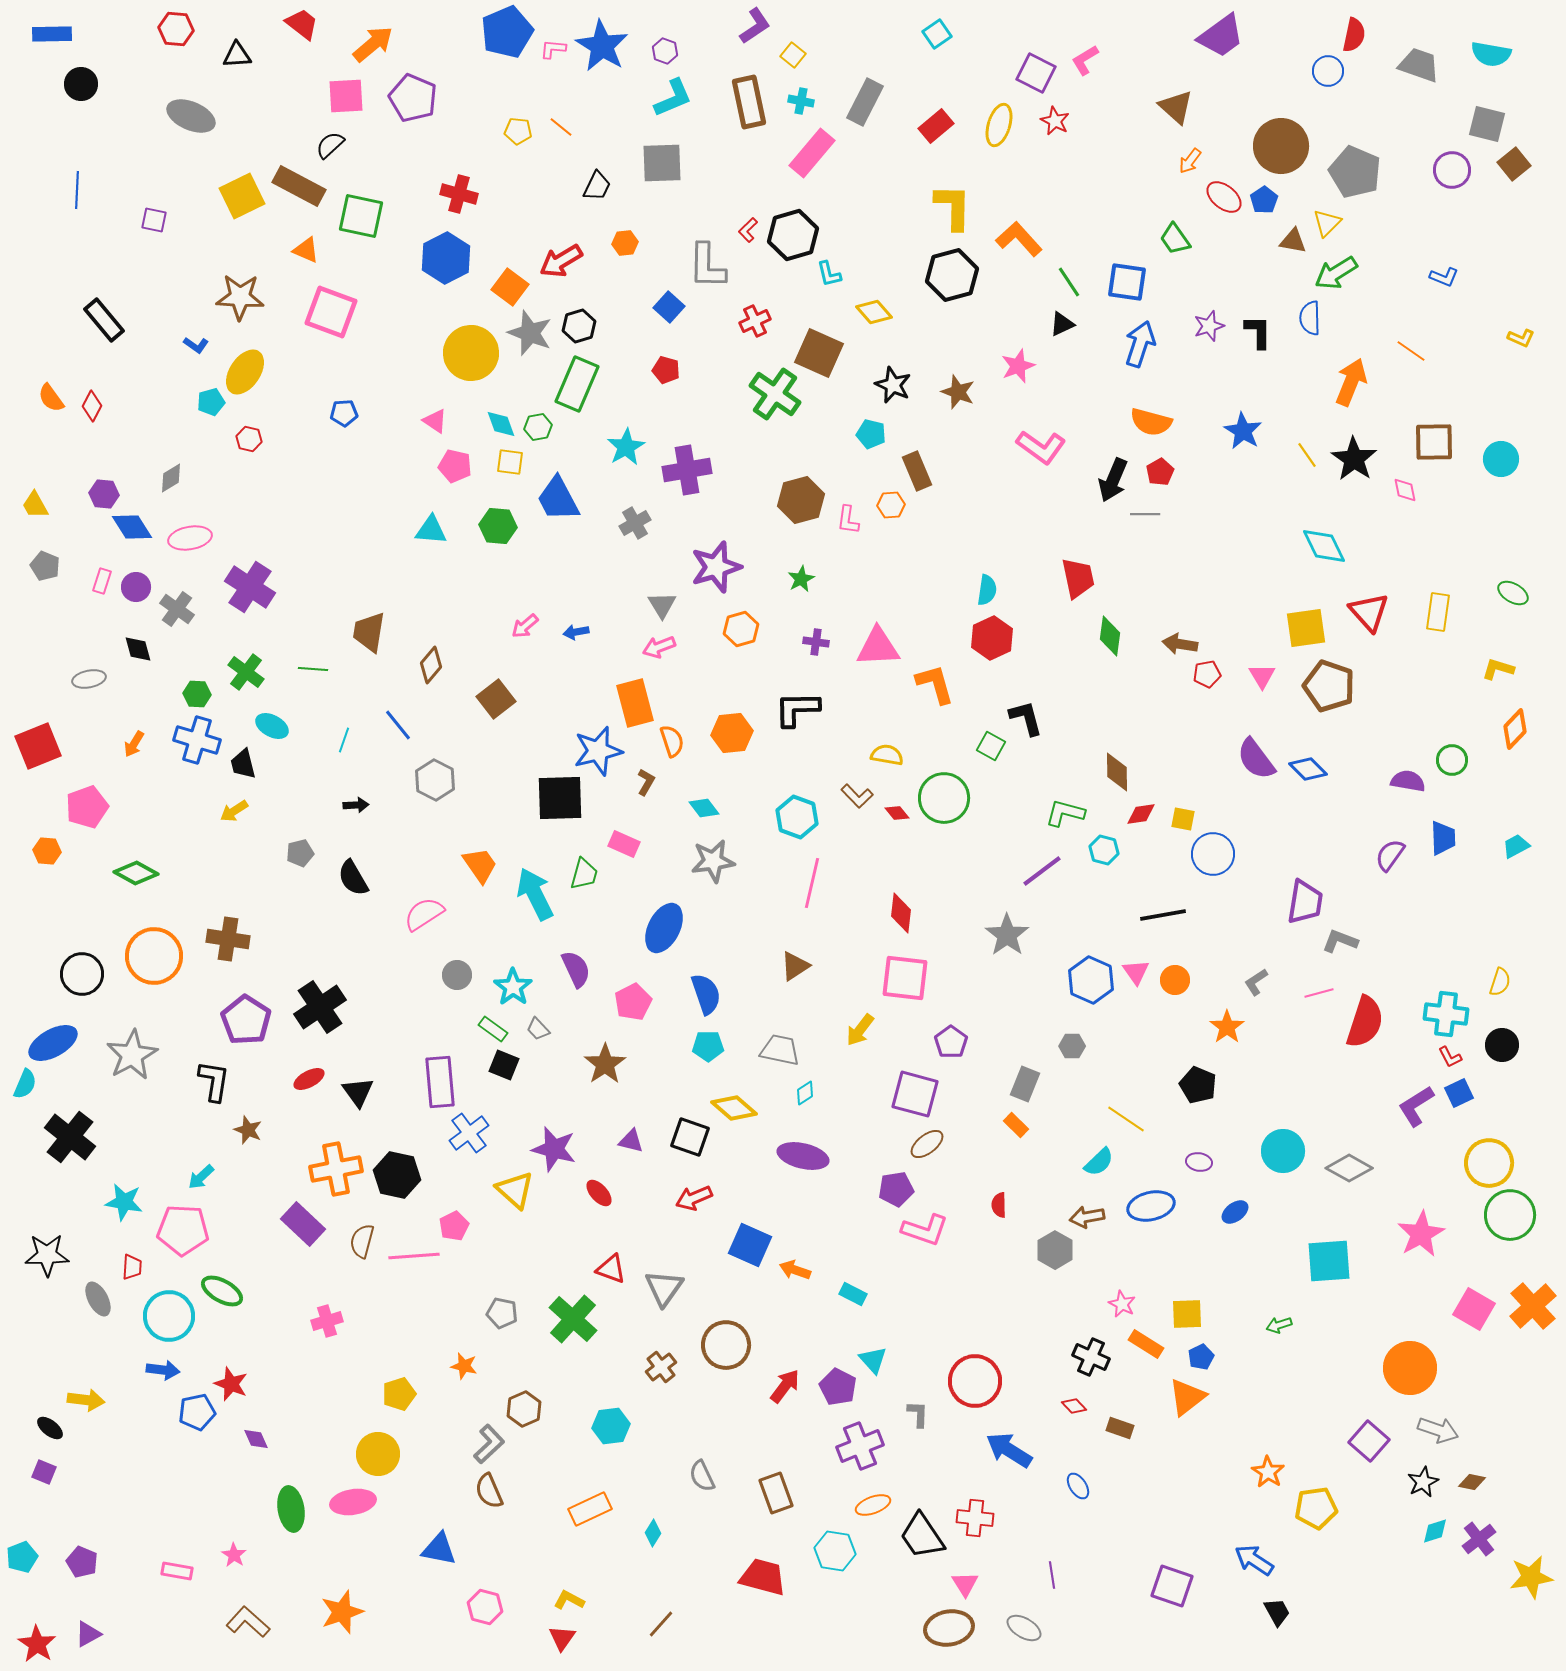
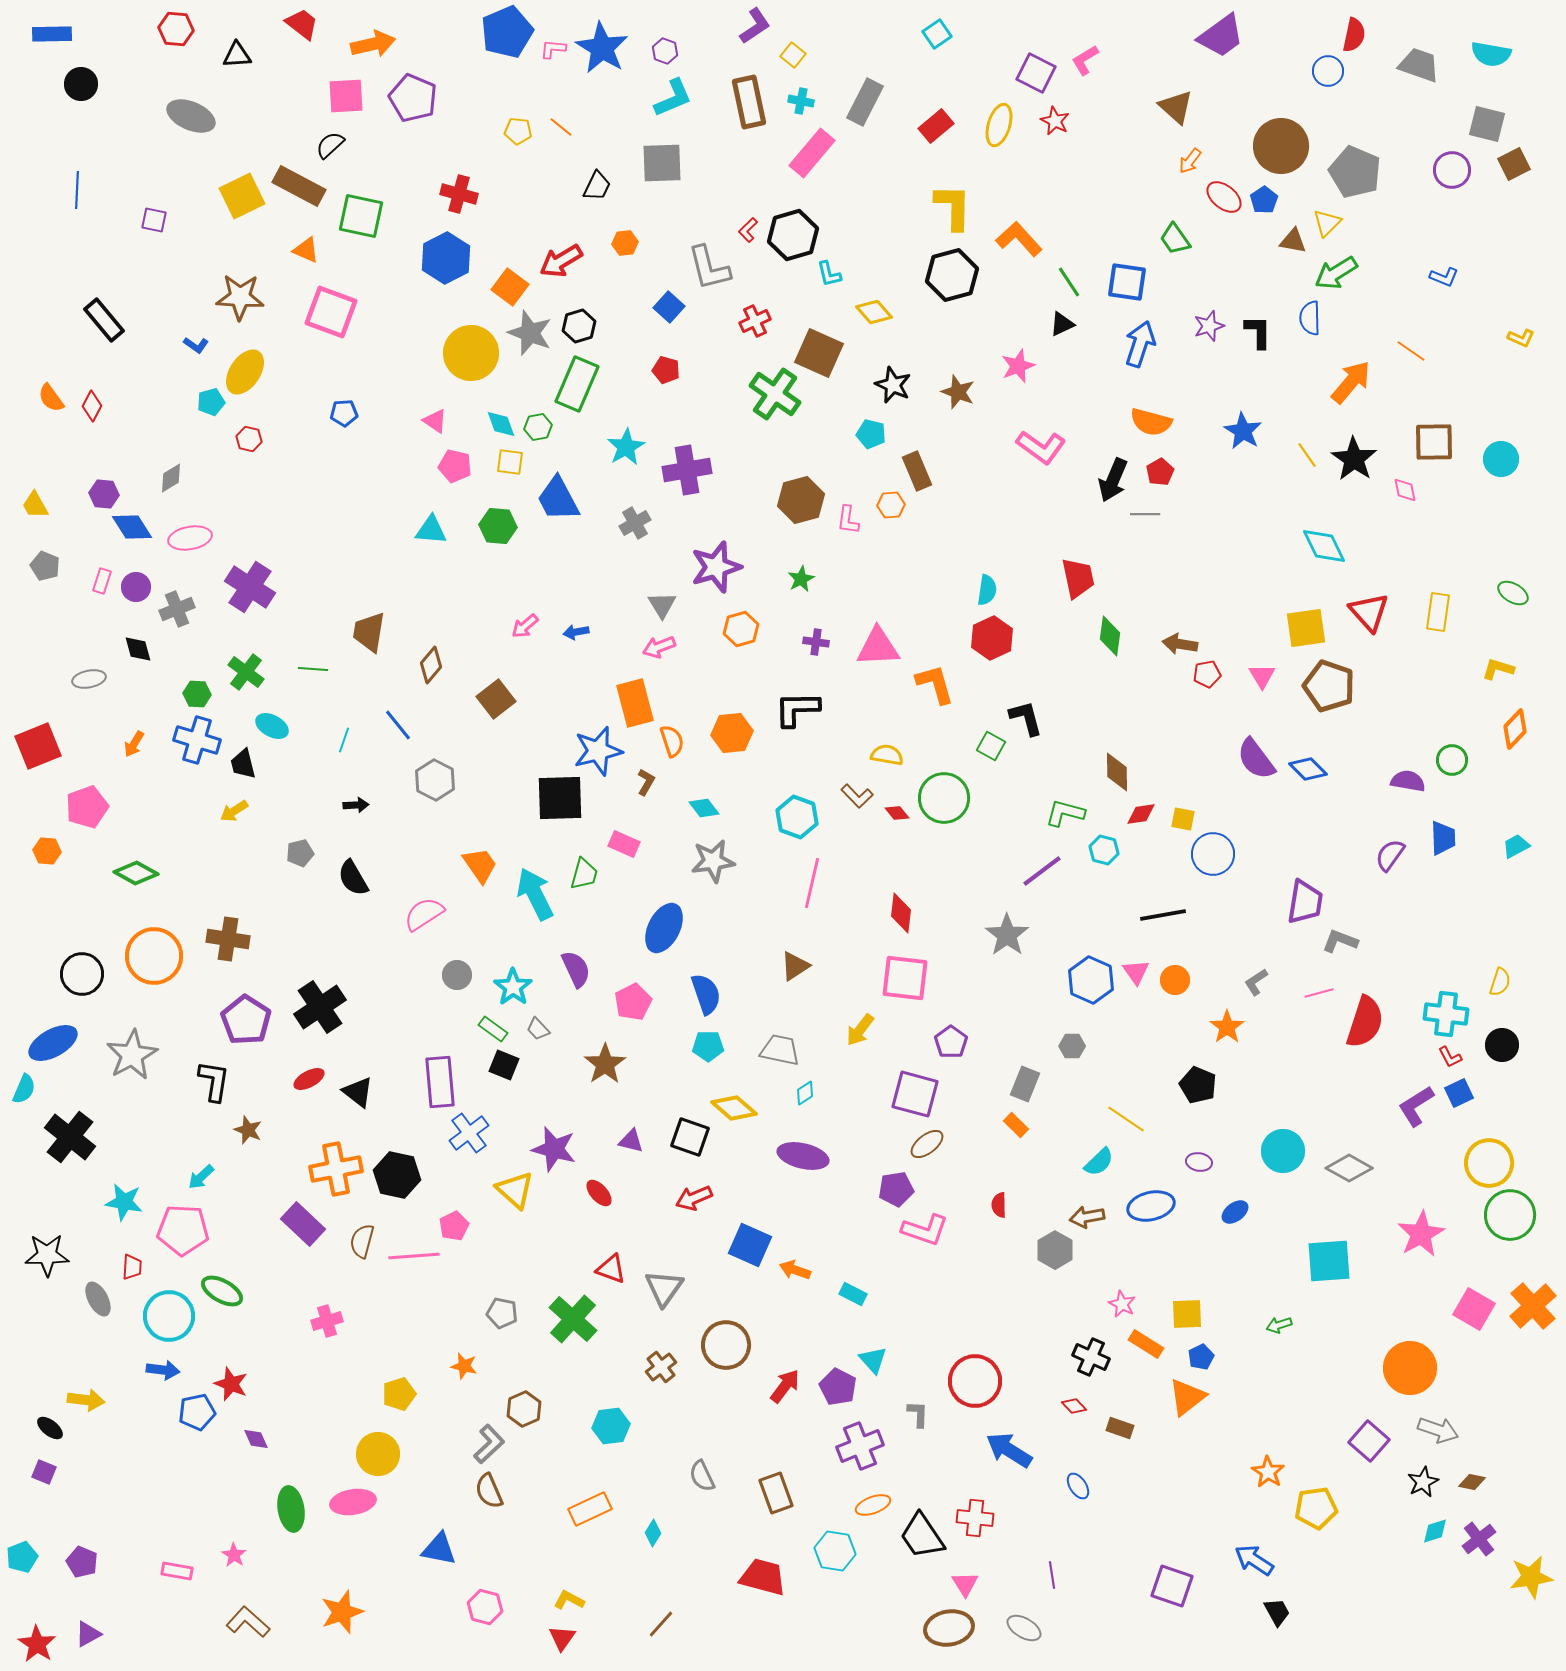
orange arrow at (373, 44): rotated 27 degrees clockwise
blue star at (602, 46): moved 2 px down
brown square at (1514, 164): rotated 12 degrees clockwise
gray L-shape at (707, 266): moved 2 px right, 2 px down; rotated 15 degrees counterclockwise
orange arrow at (1351, 382): rotated 18 degrees clockwise
gray cross at (177, 609): rotated 32 degrees clockwise
cyan semicircle at (25, 1084): moved 1 px left, 5 px down
black triangle at (358, 1092): rotated 16 degrees counterclockwise
